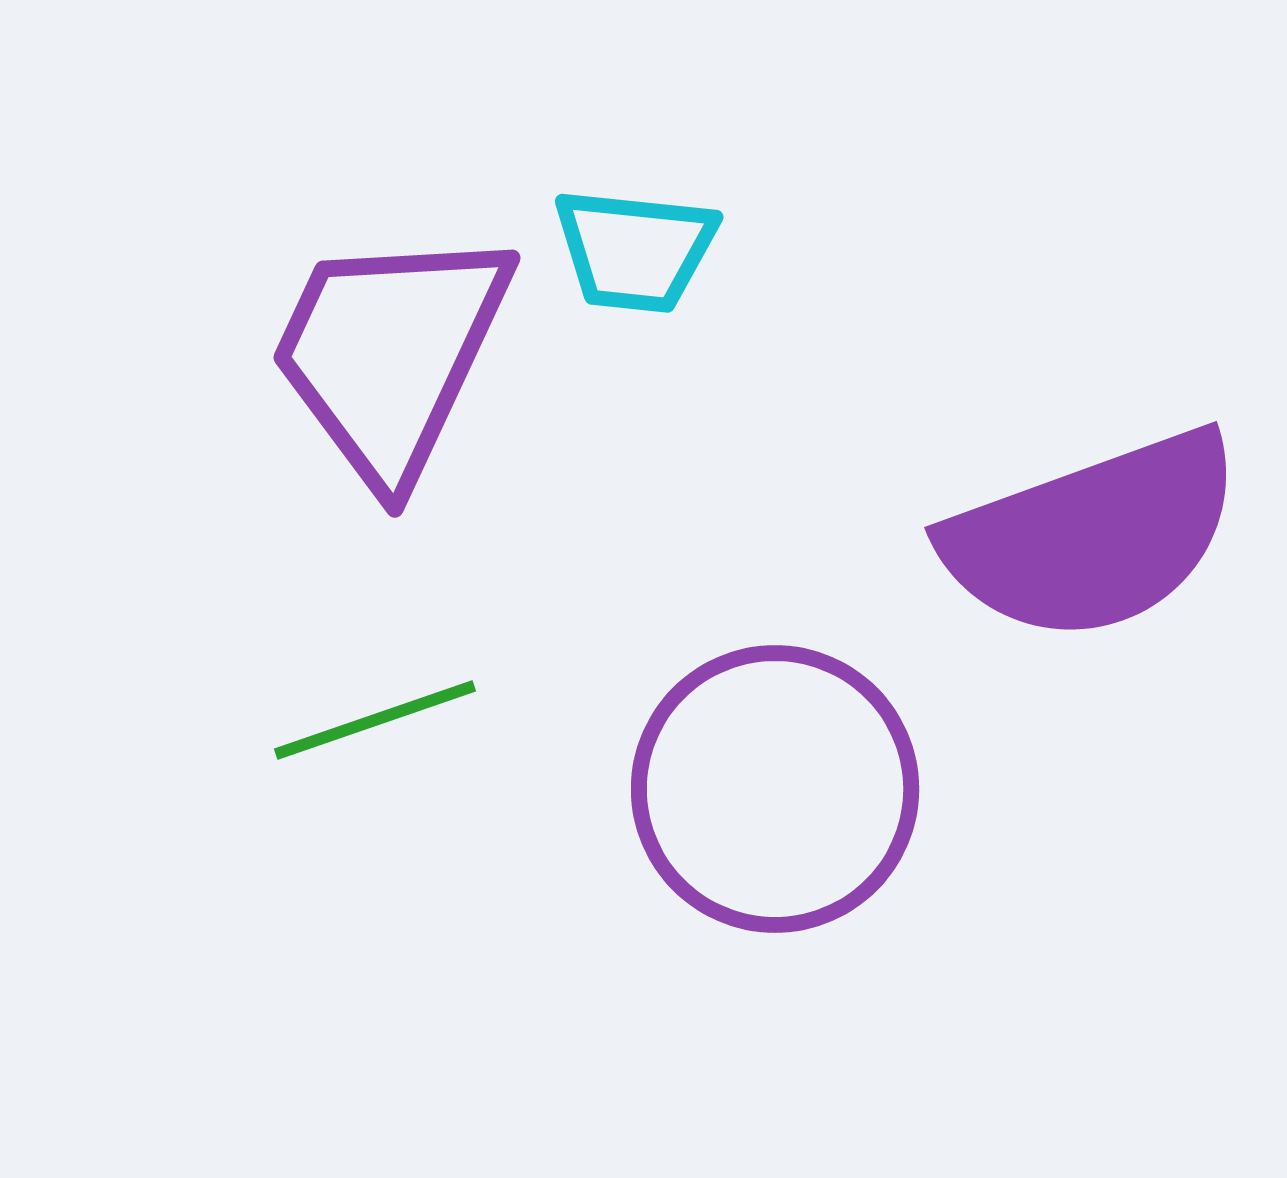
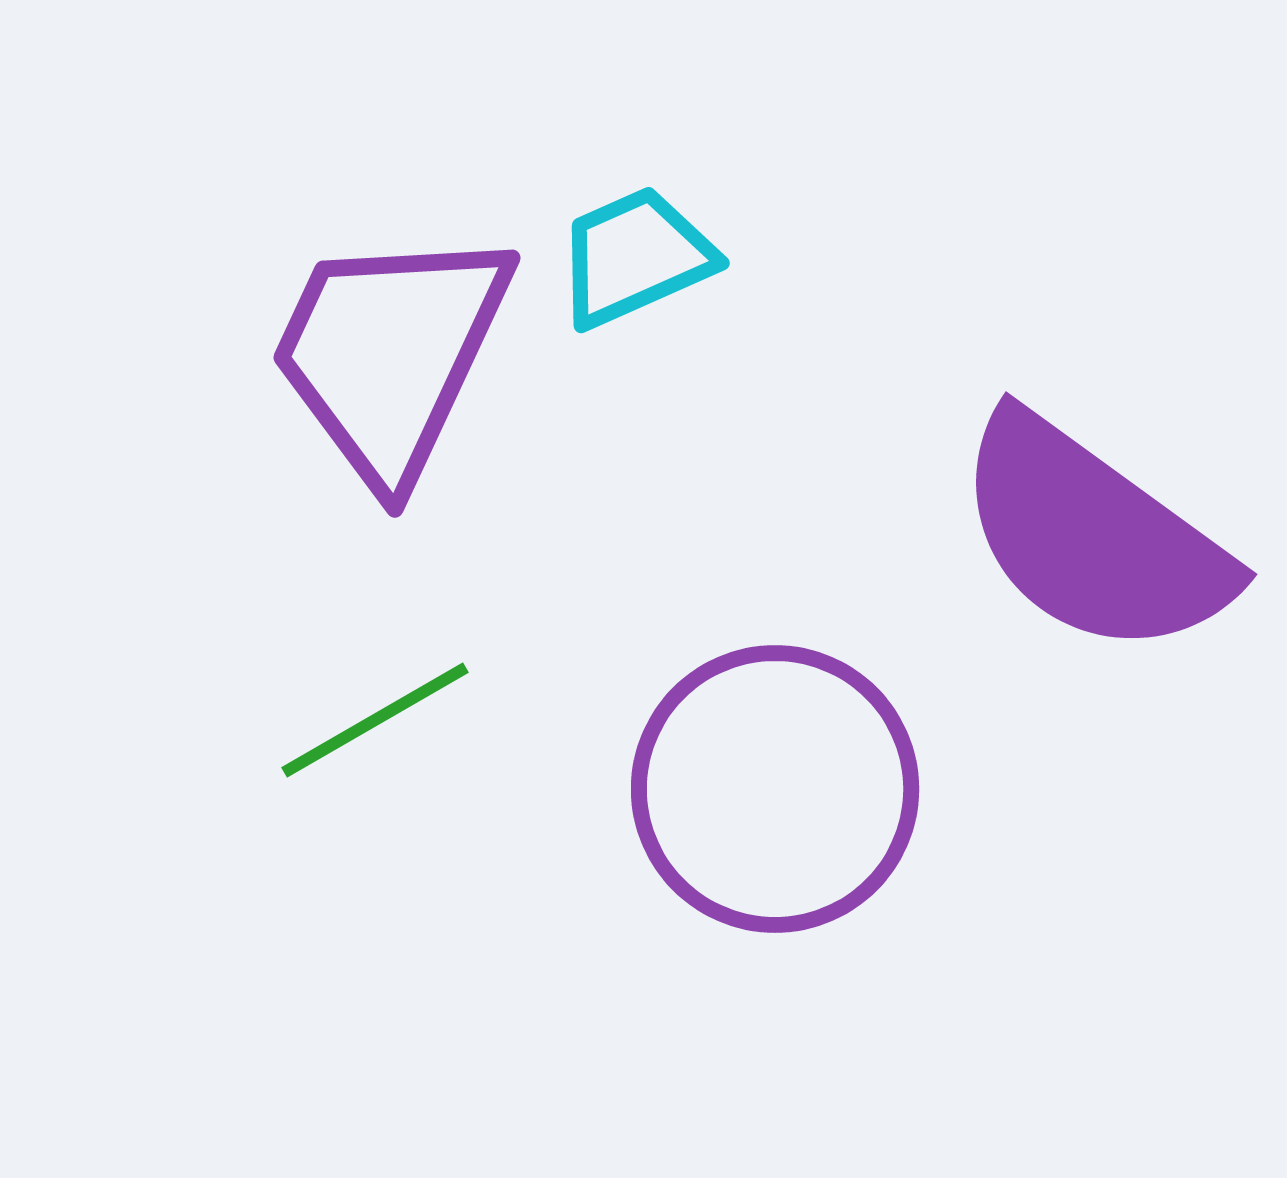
cyan trapezoid: moved 7 px down; rotated 150 degrees clockwise
purple semicircle: rotated 56 degrees clockwise
green line: rotated 11 degrees counterclockwise
